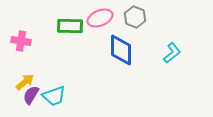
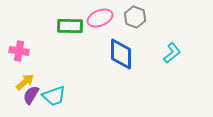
pink cross: moved 2 px left, 10 px down
blue diamond: moved 4 px down
